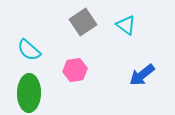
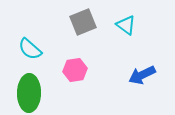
gray square: rotated 12 degrees clockwise
cyan semicircle: moved 1 px right, 1 px up
blue arrow: rotated 12 degrees clockwise
